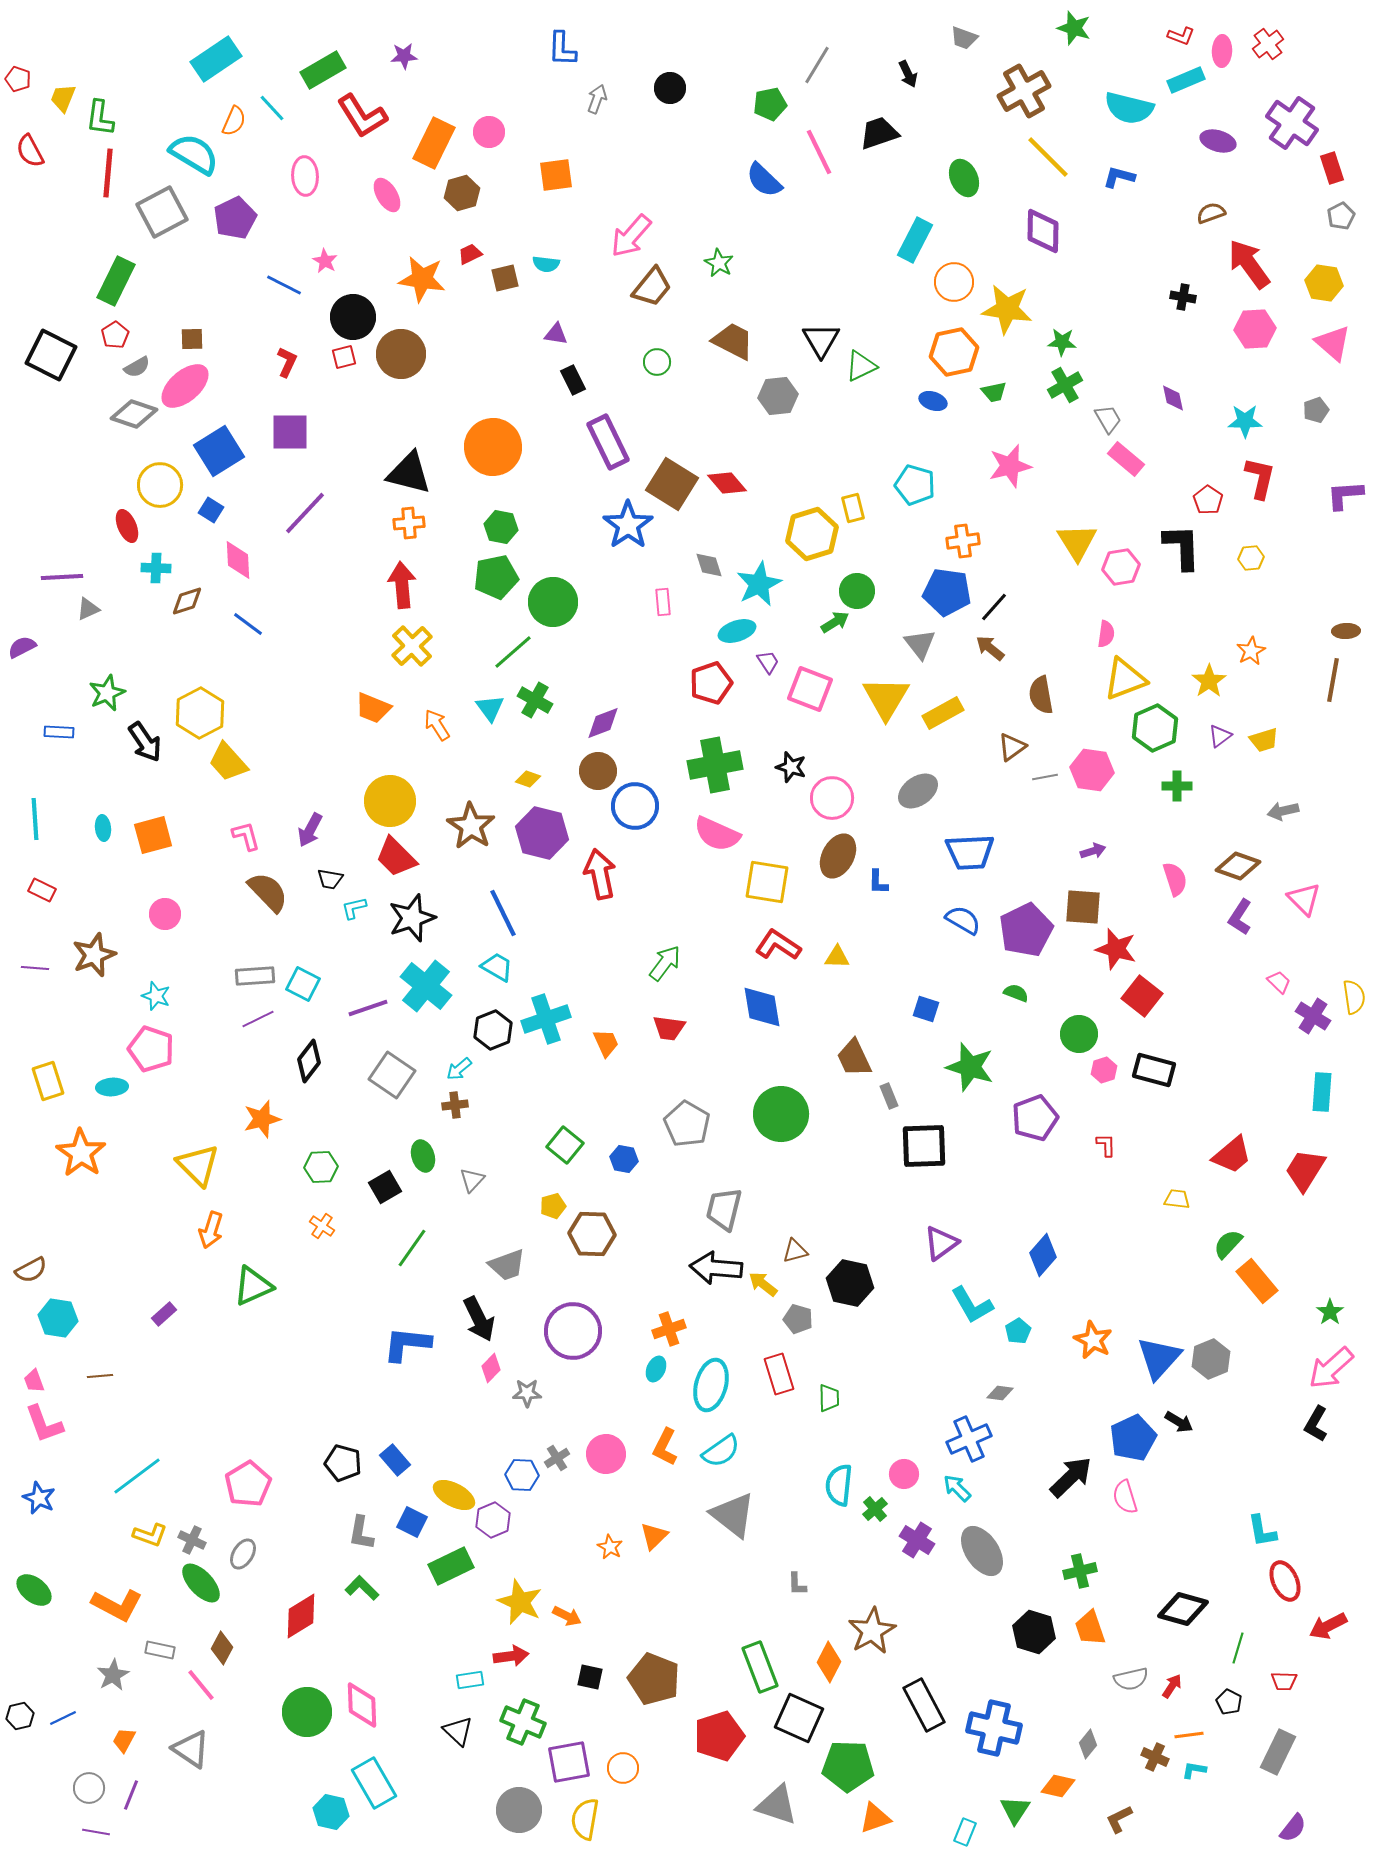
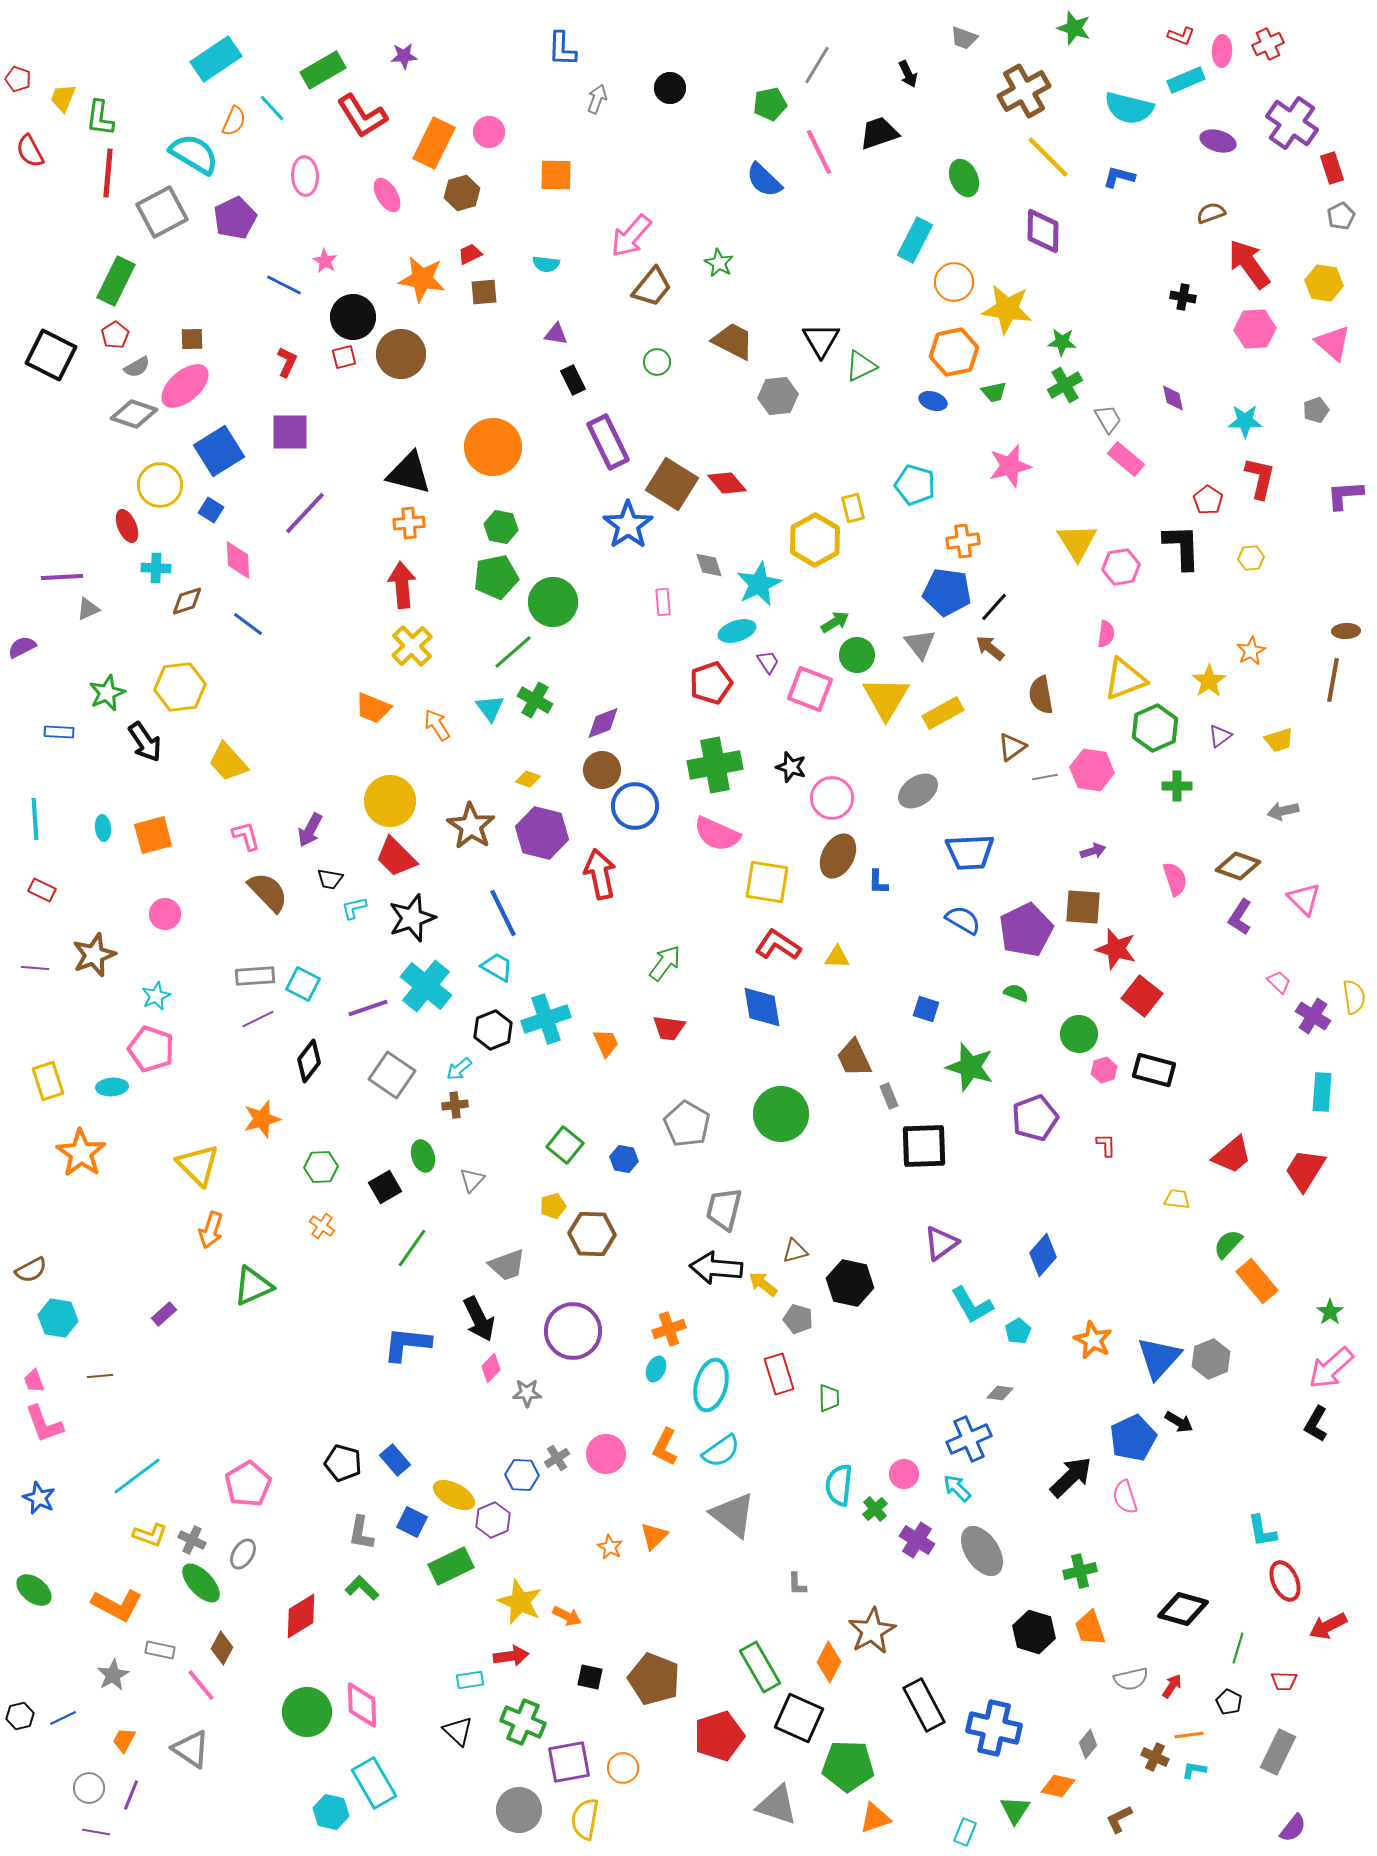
red cross at (1268, 44): rotated 12 degrees clockwise
orange square at (556, 175): rotated 9 degrees clockwise
brown square at (505, 278): moved 21 px left, 14 px down; rotated 8 degrees clockwise
yellow hexagon at (812, 534): moved 3 px right, 6 px down; rotated 12 degrees counterclockwise
green circle at (857, 591): moved 64 px down
yellow hexagon at (200, 713): moved 20 px left, 26 px up; rotated 21 degrees clockwise
yellow trapezoid at (1264, 740): moved 15 px right
brown circle at (598, 771): moved 4 px right, 1 px up
cyan star at (156, 996): rotated 28 degrees clockwise
green rectangle at (760, 1667): rotated 9 degrees counterclockwise
